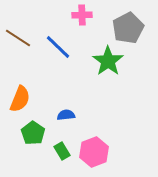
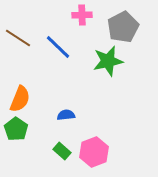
gray pentagon: moved 5 px left, 1 px up
green star: rotated 24 degrees clockwise
green pentagon: moved 17 px left, 4 px up
green rectangle: rotated 18 degrees counterclockwise
